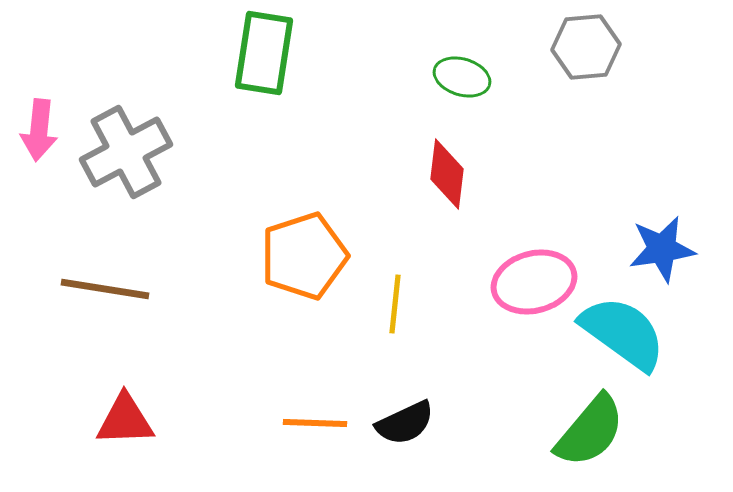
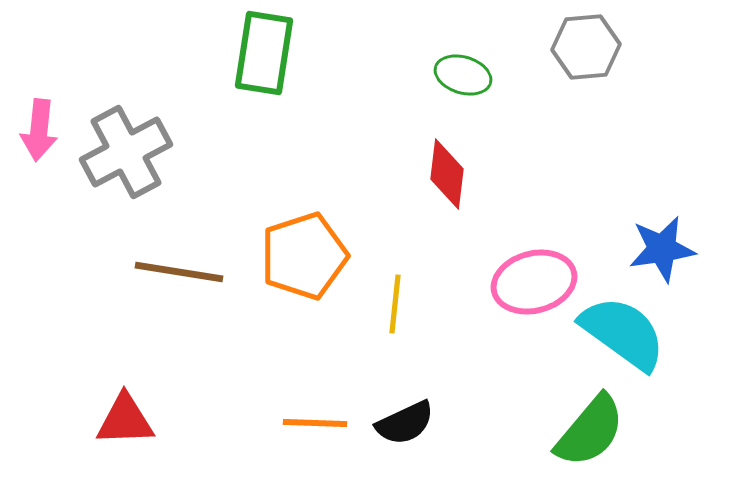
green ellipse: moved 1 px right, 2 px up
brown line: moved 74 px right, 17 px up
